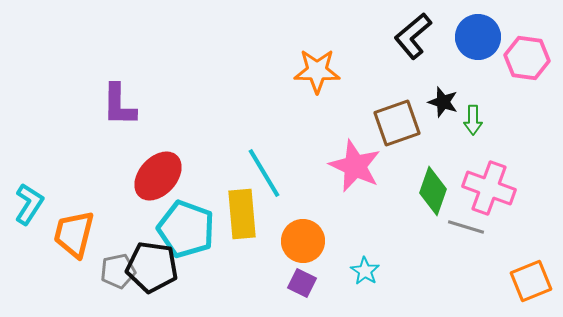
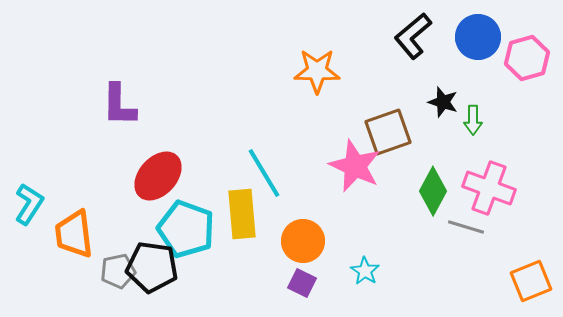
pink hexagon: rotated 24 degrees counterclockwise
brown square: moved 9 px left, 9 px down
green diamond: rotated 9 degrees clockwise
orange trapezoid: rotated 21 degrees counterclockwise
